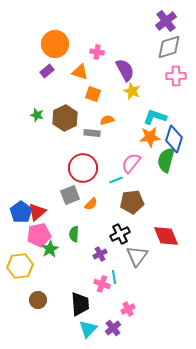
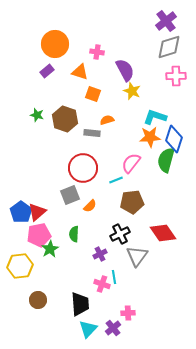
brown hexagon at (65, 118): moved 1 px down; rotated 15 degrees counterclockwise
orange semicircle at (91, 204): moved 1 px left, 2 px down
red diamond at (166, 236): moved 3 px left, 3 px up; rotated 12 degrees counterclockwise
pink cross at (128, 309): moved 4 px down; rotated 24 degrees clockwise
